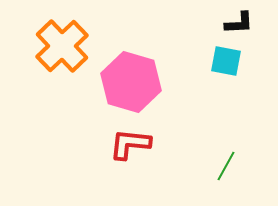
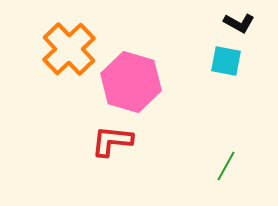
black L-shape: rotated 32 degrees clockwise
orange cross: moved 7 px right, 3 px down
red L-shape: moved 18 px left, 3 px up
